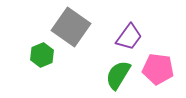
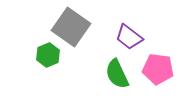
purple trapezoid: rotated 92 degrees clockwise
green hexagon: moved 6 px right
green semicircle: moved 1 px left, 1 px up; rotated 56 degrees counterclockwise
